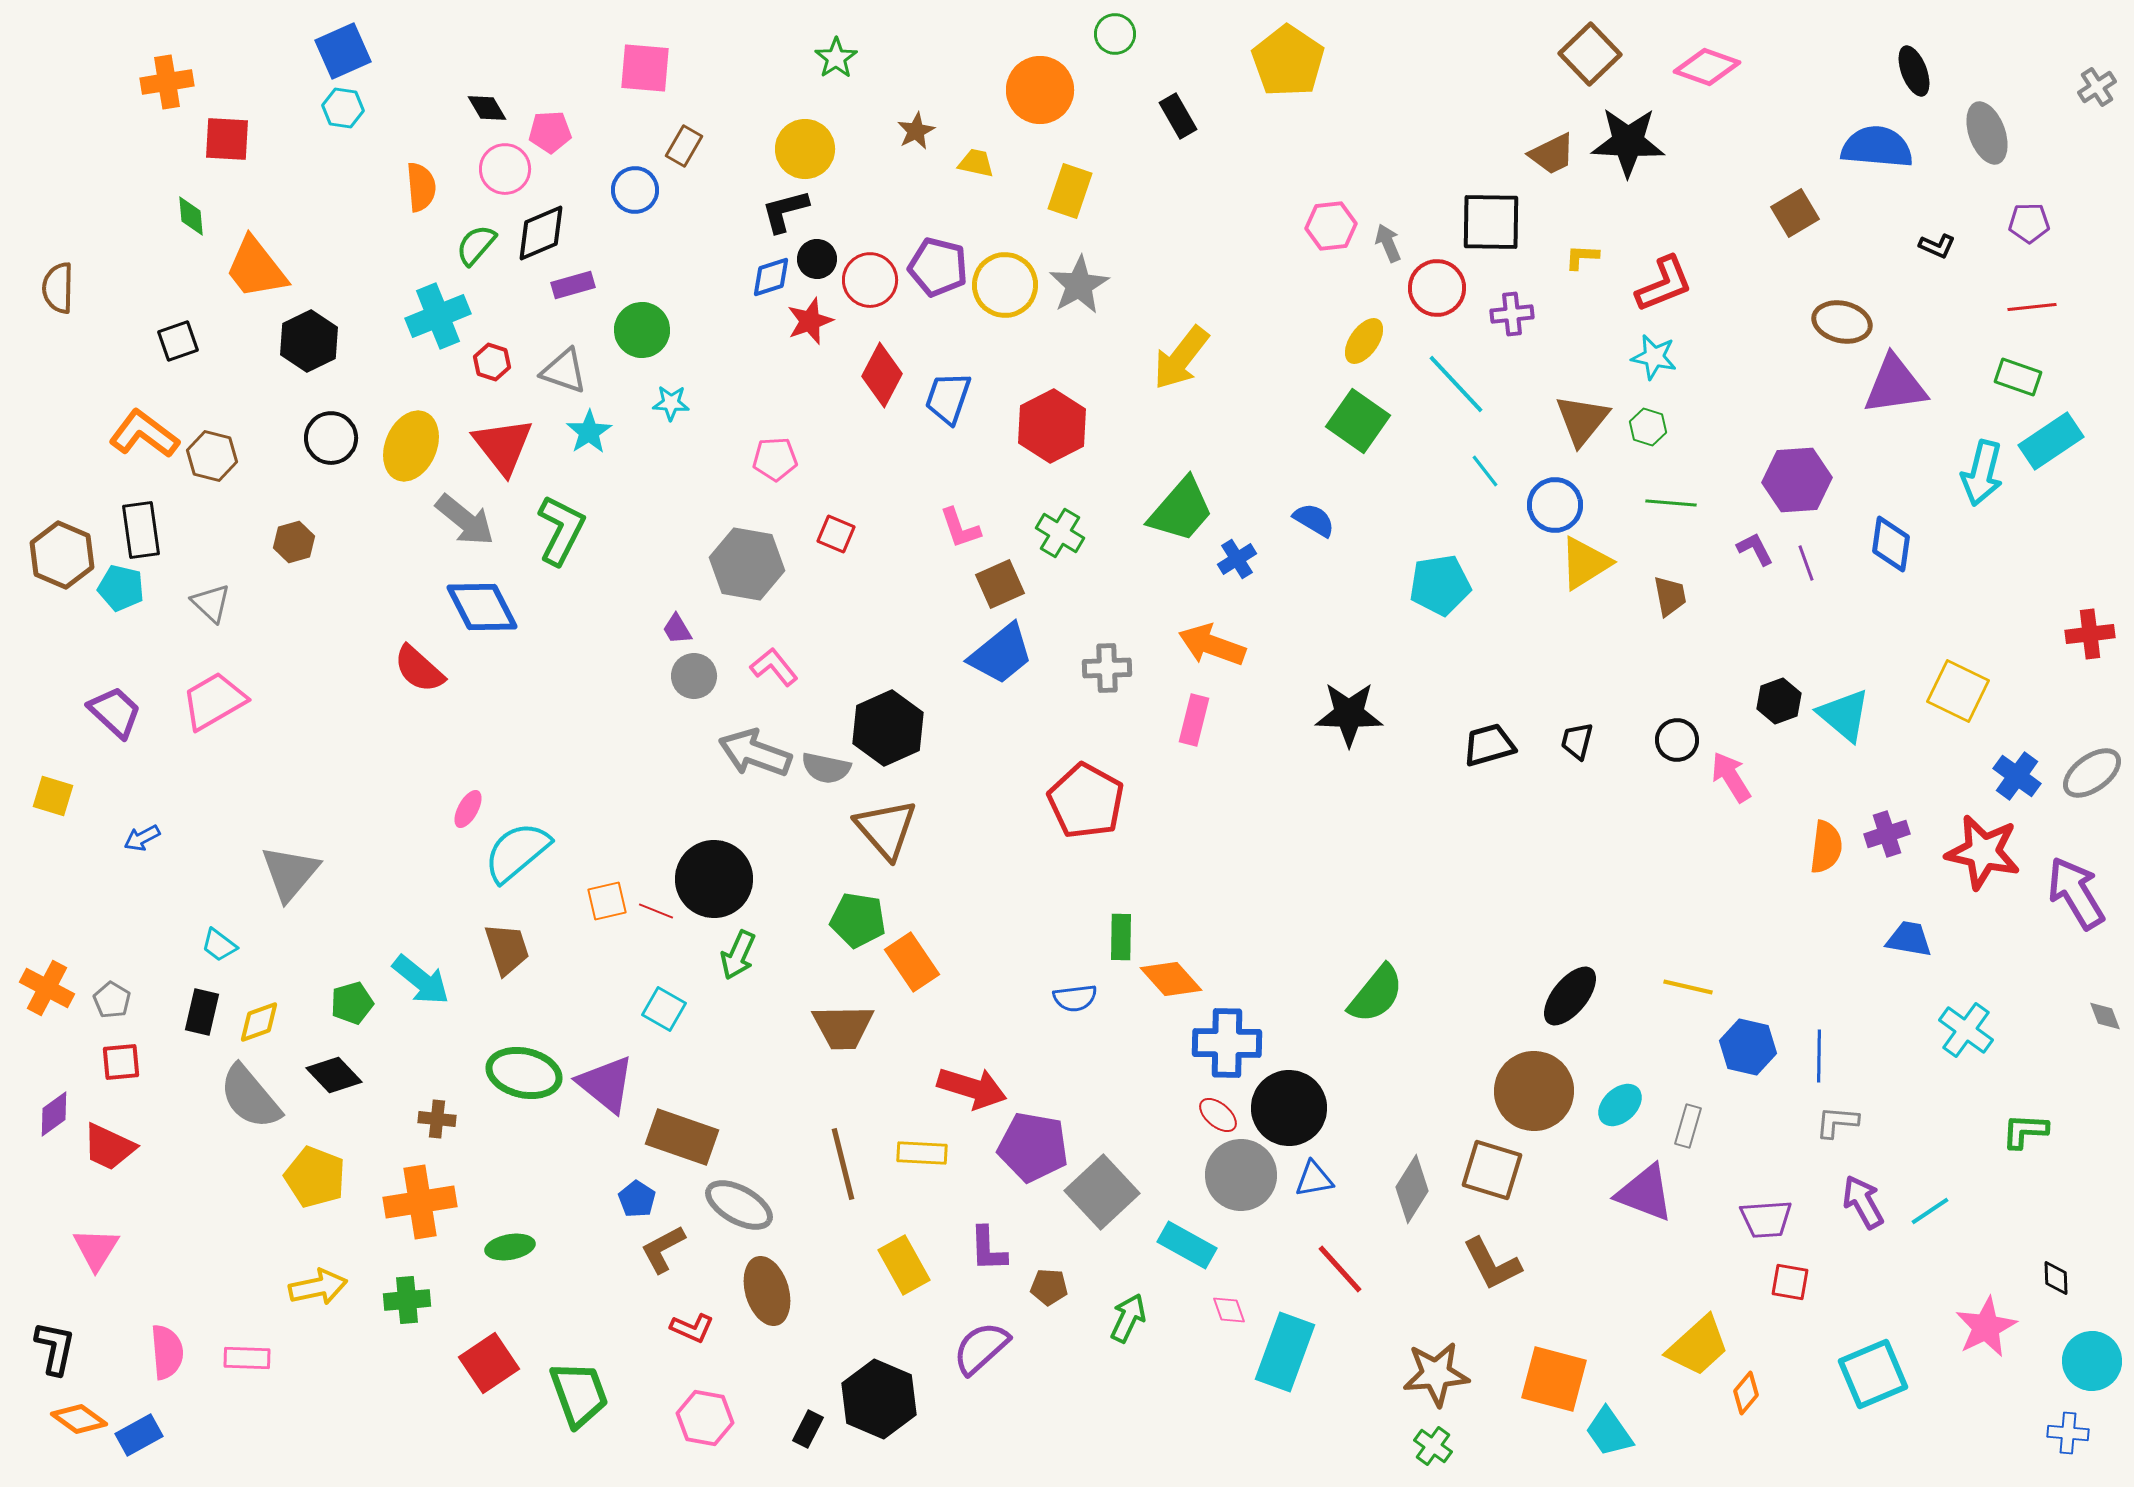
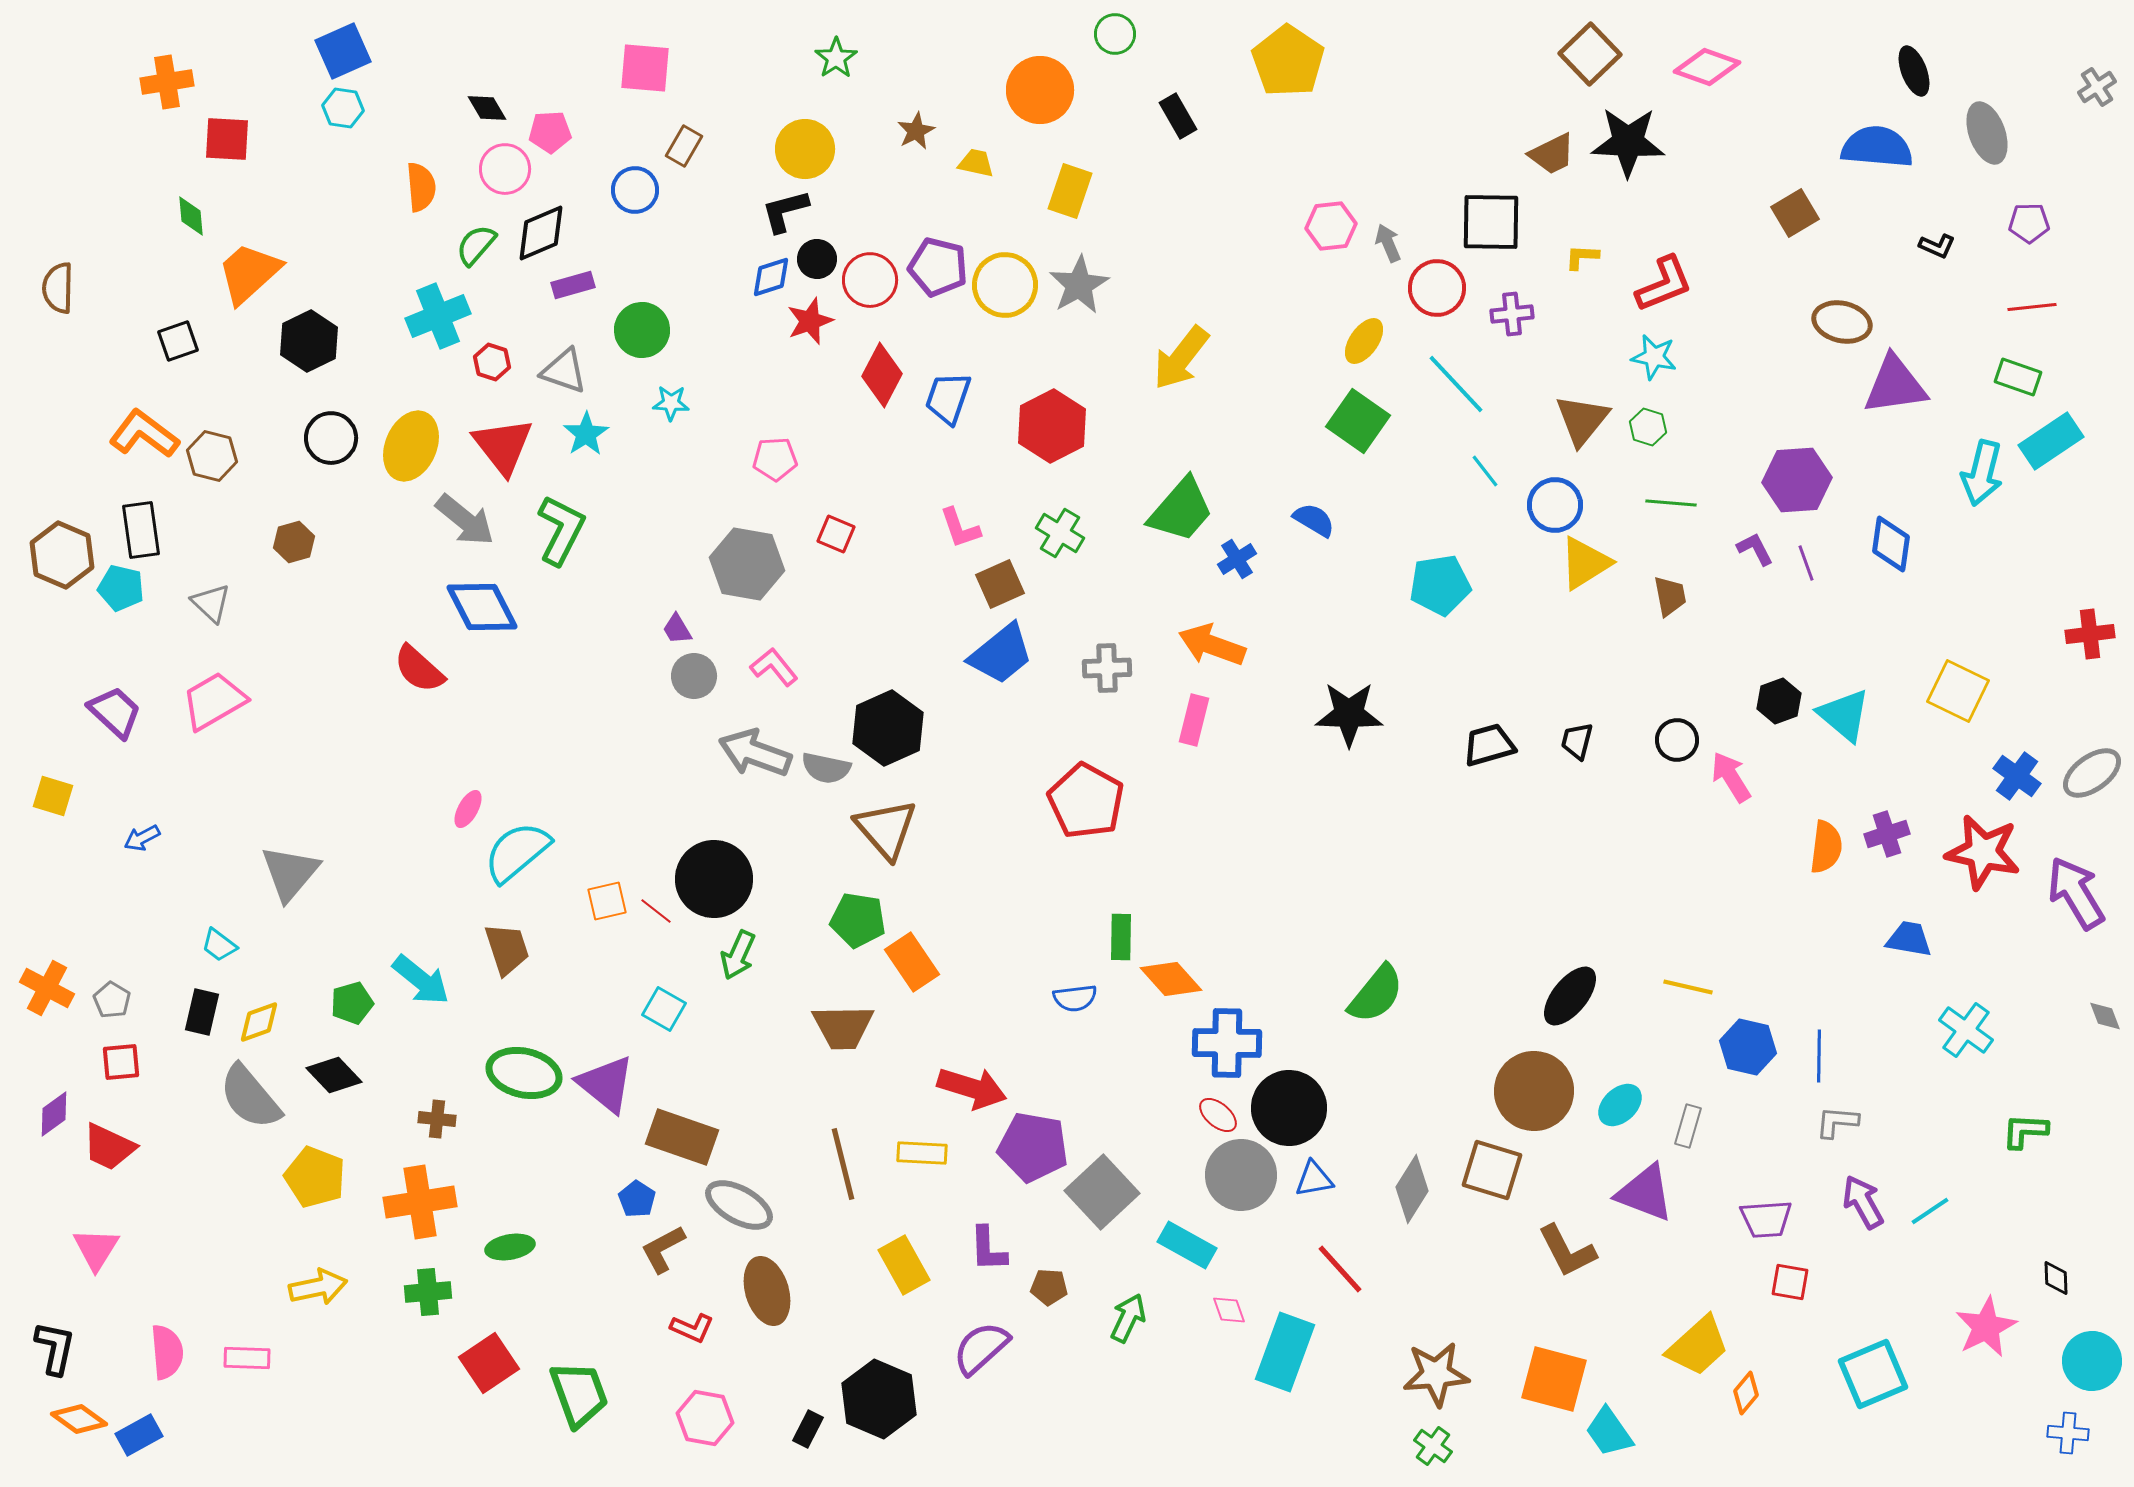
orange trapezoid at (256, 268): moved 7 px left, 5 px down; rotated 86 degrees clockwise
cyan star at (589, 432): moved 3 px left, 2 px down
red line at (656, 911): rotated 16 degrees clockwise
brown L-shape at (1492, 1264): moved 75 px right, 13 px up
green cross at (407, 1300): moved 21 px right, 8 px up
